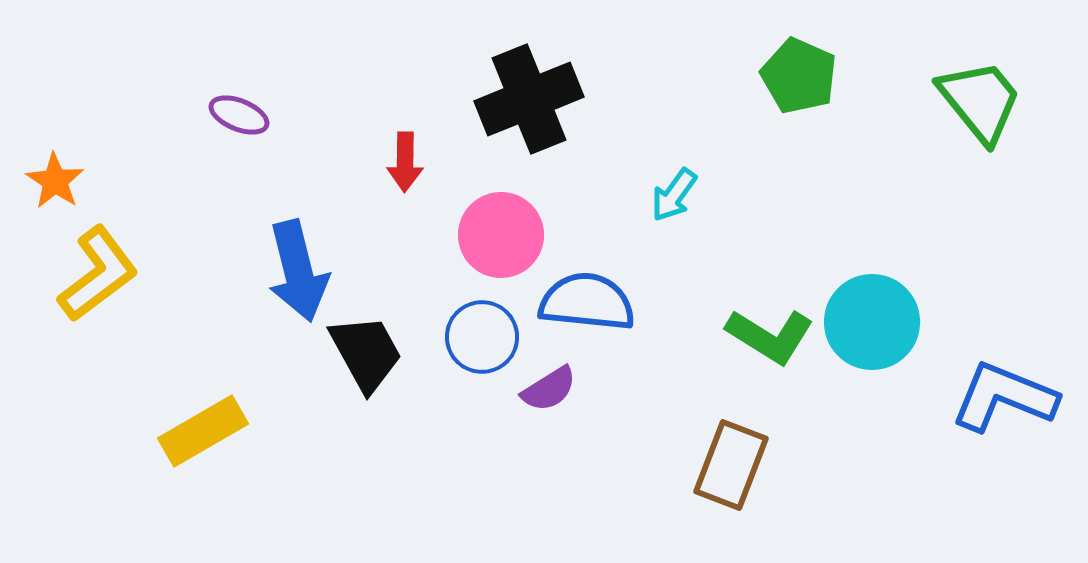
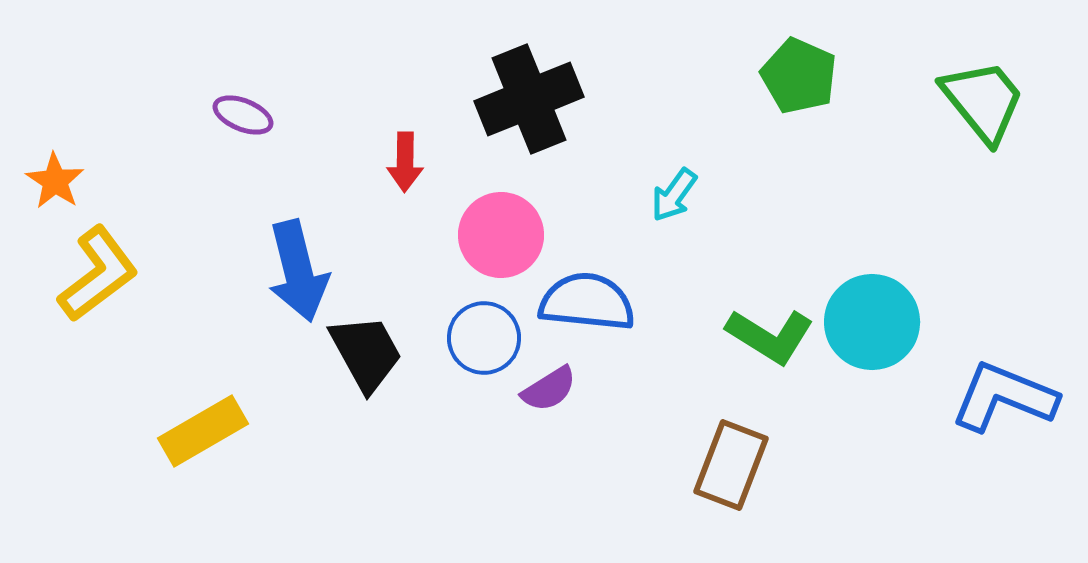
green trapezoid: moved 3 px right
purple ellipse: moved 4 px right
blue circle: moved 2 px right, 1 px down
